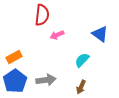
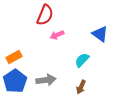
red semicircle: moved 3 px right; rotated 15 degrees clockwise
